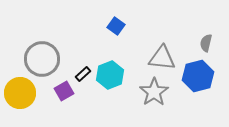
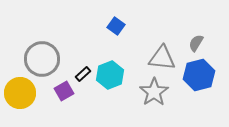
gray semicircle: moved 10 px left; rotated 18 degrees clockwise
blue hexagon: moved 1 px right, 1 px up
